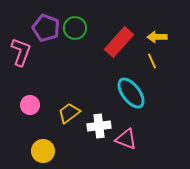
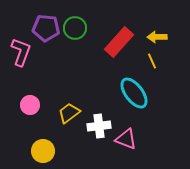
purple pentagon: rotated 16 degrees counterclockwise
cyan ellipse: moved 3 px right
